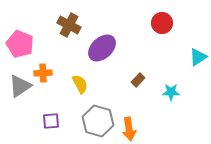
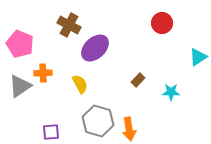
purple ellipse: moved 7 px left
purple square: moved 11 px down
